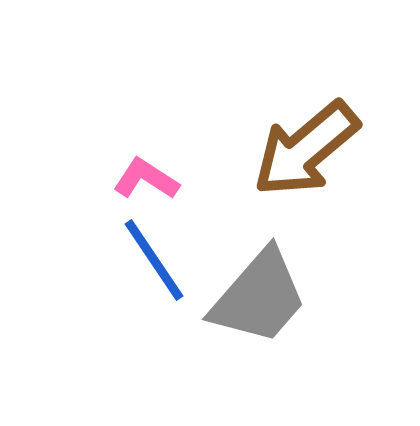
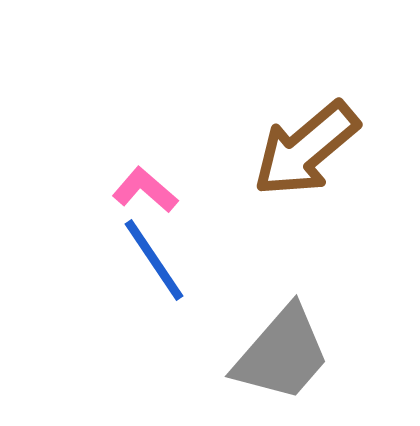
pink L-shape: moved 1 px left, 11 px down; rotated 8 degrees clockwise
gray trapezoid: moved 23 px right, 57 px down
